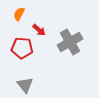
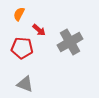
gray triangle: moved 1 px up; rotated 30 degrees counterclockwise
